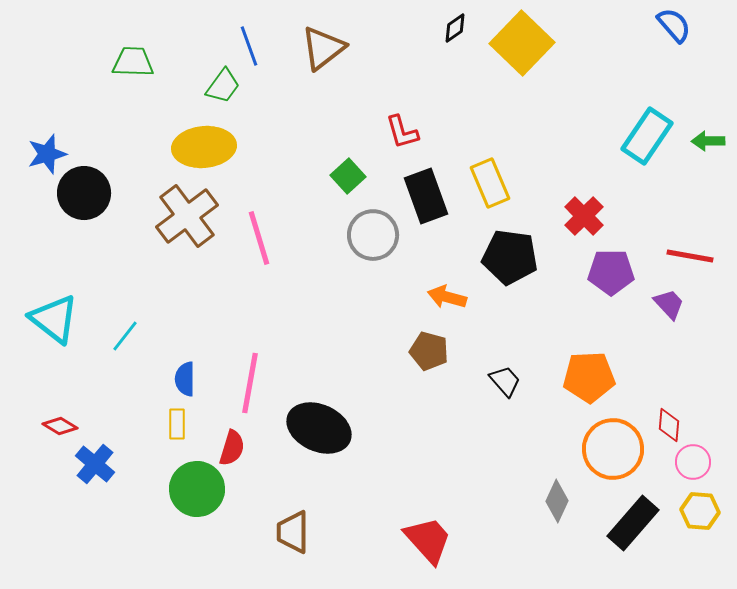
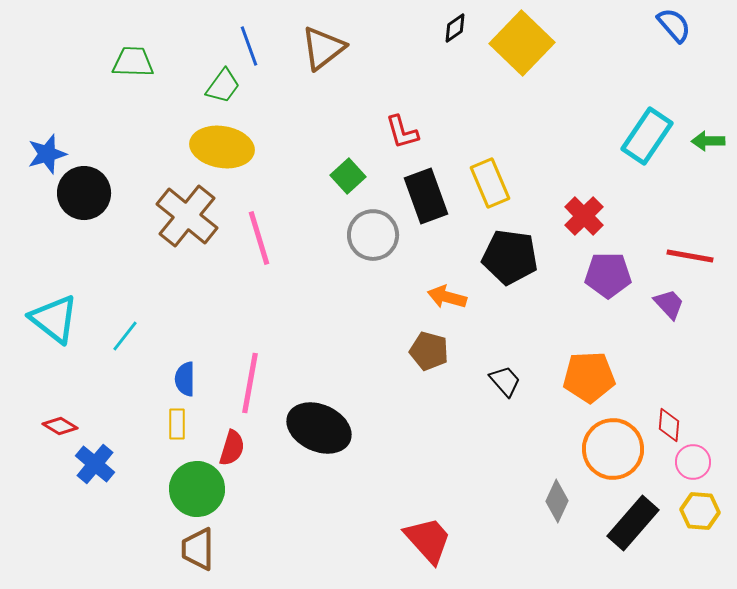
yellow ellipse at (204, 147): moved 18 px right; rotated 14 degrees clockwise
brown cross at (187, 216): rotated 14 degrees counterclockwise
purple pentagon at (611, 272): moved 3 px left, 3 px down
brown trapezoid at (293, 532): moved 95 px left, 17 px down
